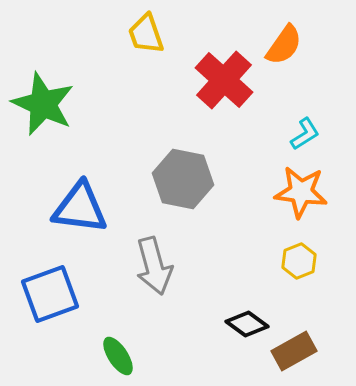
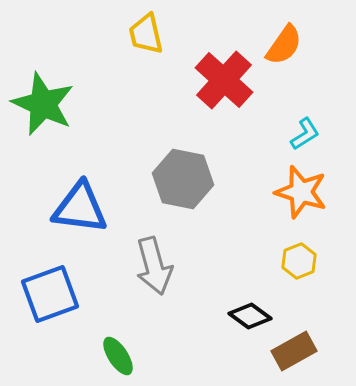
yellow trapezoid: rotated 6 degrees clockwise
orange star: rotated 10 degrees clockwise
black diamond: moved 3 px right, 8 px up
